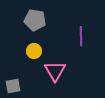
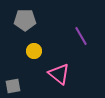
gray pentagon: moved 10 px left; rotated 10 degrees counterclockwise
purple line: rotated 30 degrees counterclockwise
pink triangle: moved 4 px right, 3 px down; rotated 20 degrees counterclockwise
